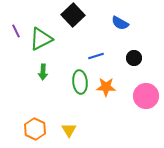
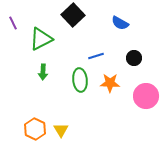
purple line: moved 3 px left, 8 px up
green ellipse: moved 2 px up
orange star: moved 4 px right, 4 px up
yellow triangle: moved 8 px left
